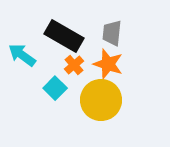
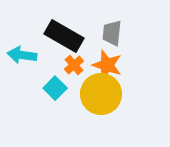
cyan arrow: rotated 28 degrees counterclockwise
orange star: moved 1 px left, 1 px down
yellow circle: moved 6 px up
